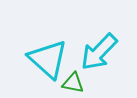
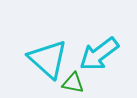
cyan arrow: moved 2 px down; rotated 9 degrees clockwise
